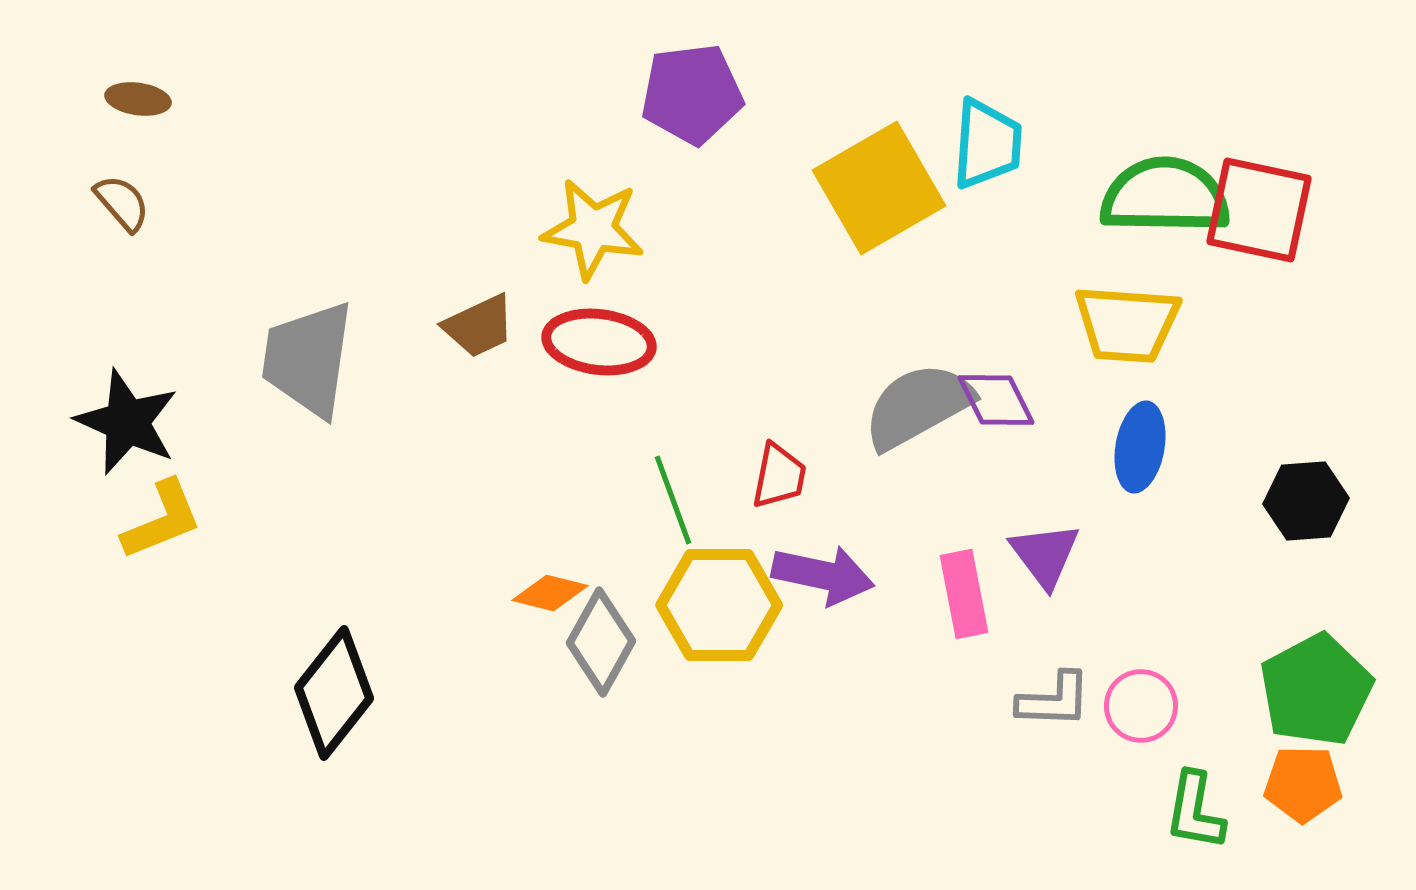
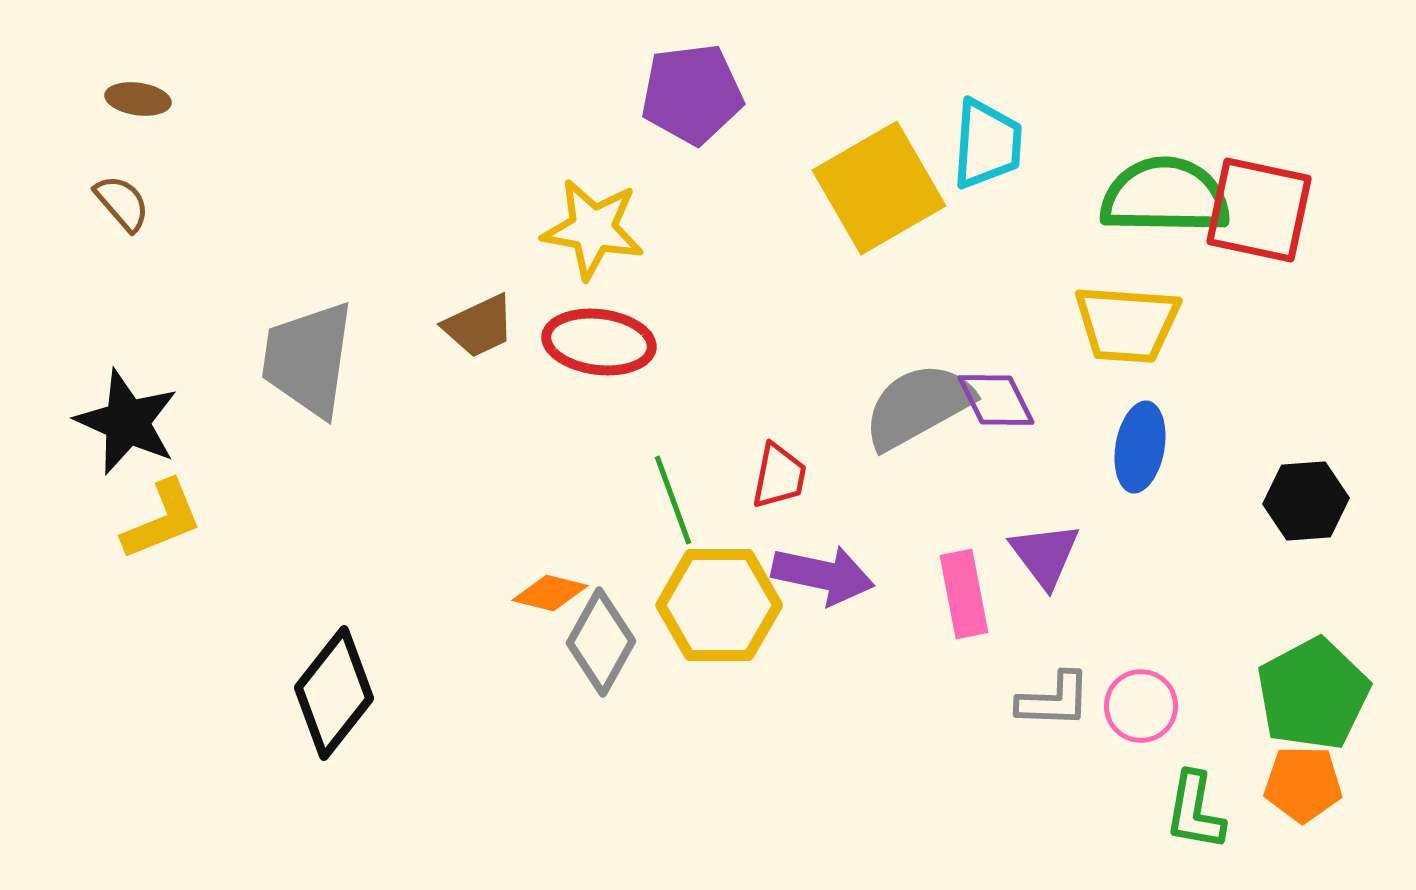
green pentagon: moved 3 px left, 4 px down
